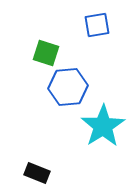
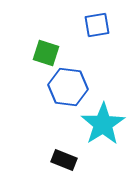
blue hexagon: rotated 12 degrees clockwise
cyan star: moved 2 px up
black rectangle: moved 27 px right, 13 px up
